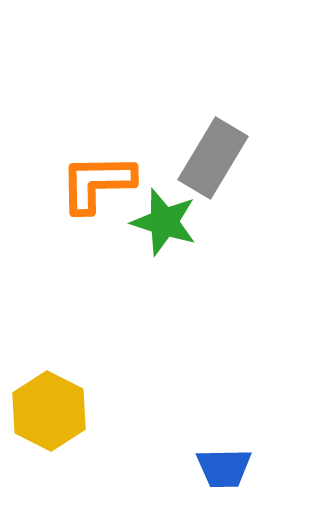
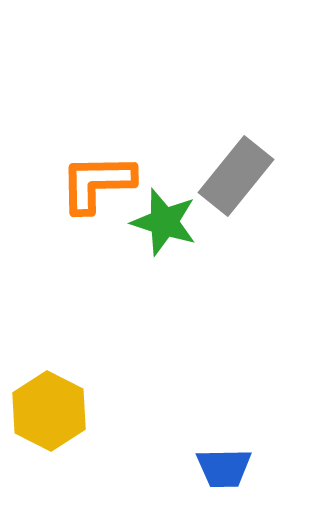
gray rectangle: moved 23 px right, 18 px down; rotated 8 degrees clockwise
